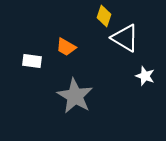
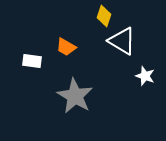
white triangle: moved 3 px left, 3 px down
